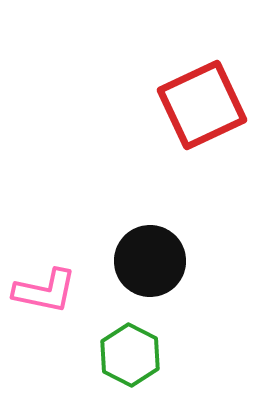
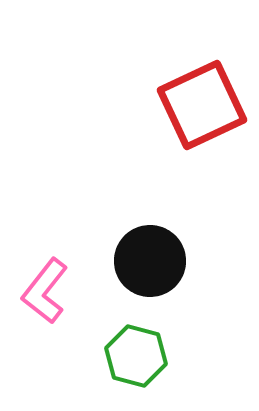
pink L-shape: rotated 116 degrees clockwise
green hexagon: moved 6 px right, 1 px down; rotated 12 degrees counterclockwise
